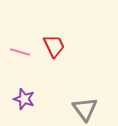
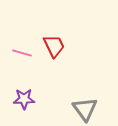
pink line: moved 2 px right, 1 px down
purple star: rotated 20 degrees counterclockwise
